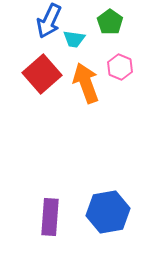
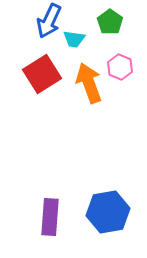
red square: rotated 9 degrees clockwise
orange arrow: moved 3 px right
